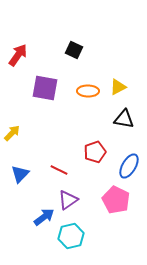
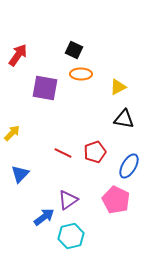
orange ellipse: moved 7 px left, 17 px up
red line: moved 4 px right, 17 px up
